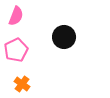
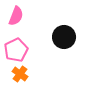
orange cross: moved 2 px left, 10 px up
